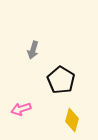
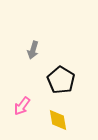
pink arrow: moved 1 px right, 3 px up; rotated 36 degrees counterclockwise
yellow diamond: moved 14 px left; rotated 25 degrees counterclockwise
